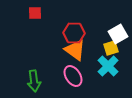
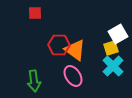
red hexagon: moved 15 px left, 12 px down
cyan cross: moved 5 px right
